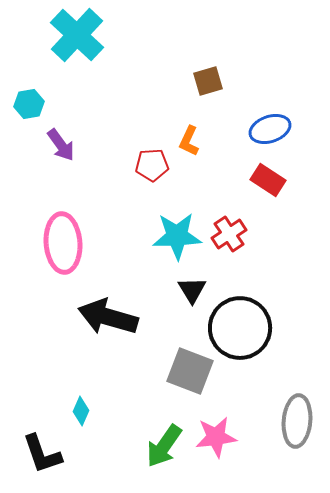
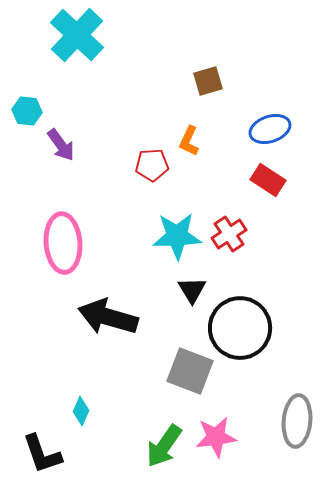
cyan hexagon: moved 2 px left, 7 px down; rotated 16 degrees clockwise
